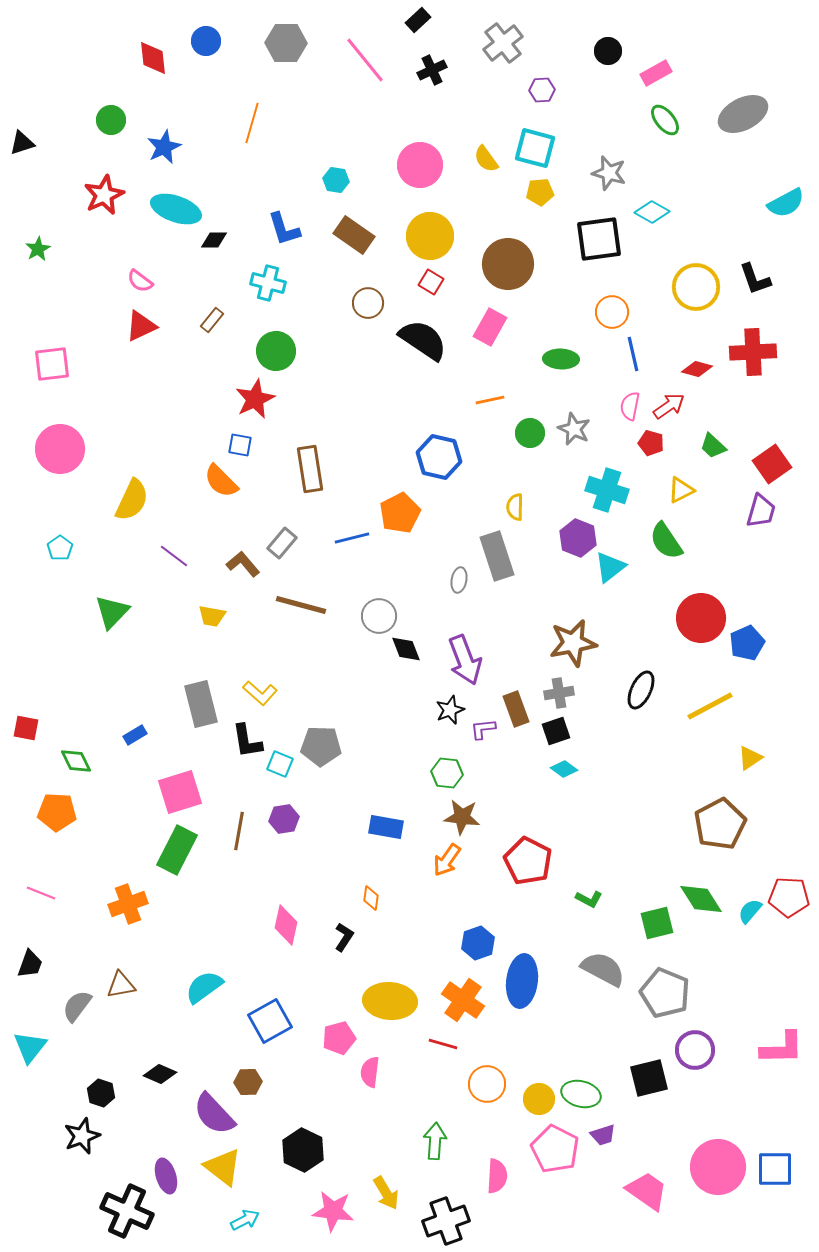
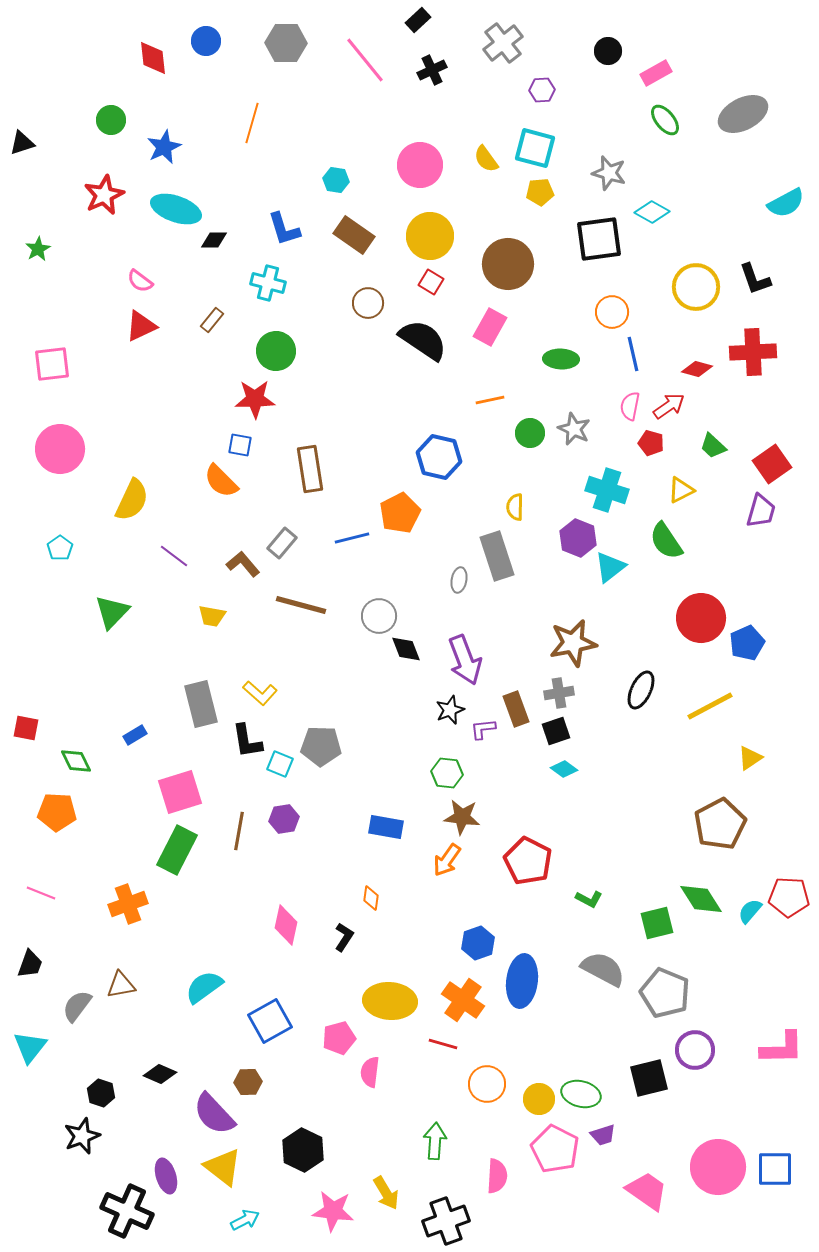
red star at (255, 399): rotated 24 degrees clockwise
